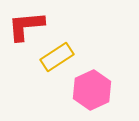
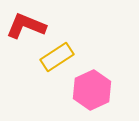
red L-shape: rotated 27 degrees clockwise
